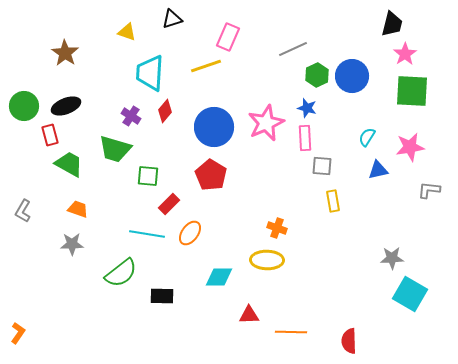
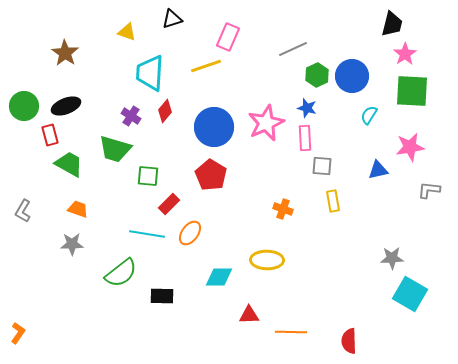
cyan semicircle at (367, 137): moved 2 px right, 22 px up
orange cross at (277, 228): moved 6 px right, 19 px up
